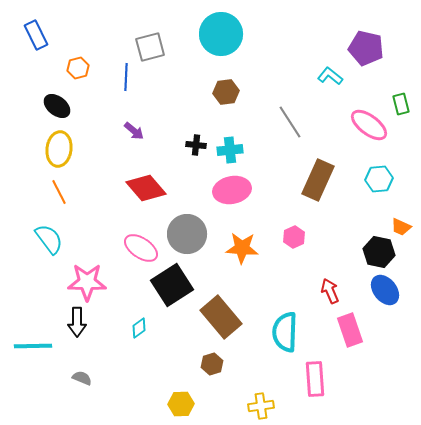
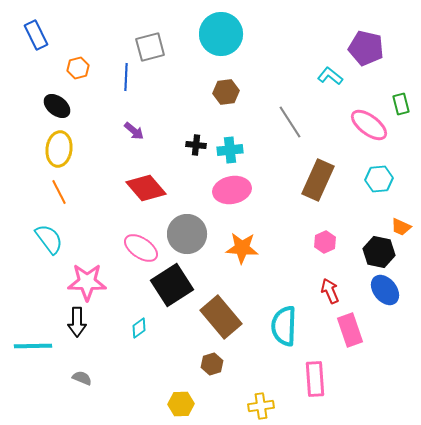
pink hexagon at (294, 237): moved 31 px right, 5 px down
cyan semicircle at (285, 332): moved 1 px left, 6 px up
